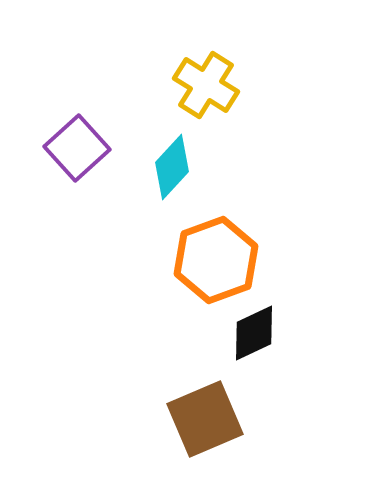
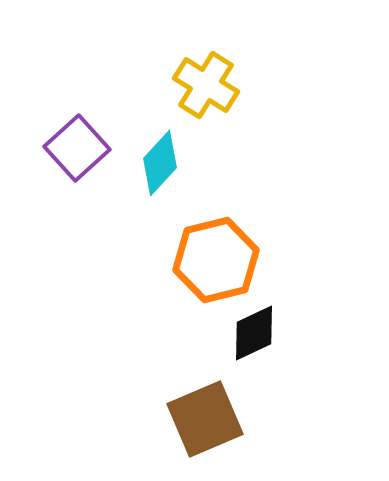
cyan diamond: moved 12 px left, 4 px up
orange hexagon: rotated 6 degrees clockwise
